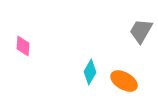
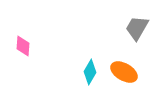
gray trapezoid: moved 4 px left, 3 px up
orange ellipse: moved 9 px up
